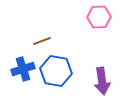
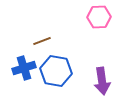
blue cross: moved 1 px right, 1 px up
